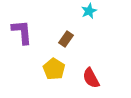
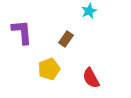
yellow pentagon: moved 5 px left; rotated 20 degrees clockwise
